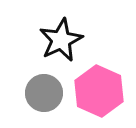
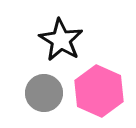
black star: rotated 15 degrees counterclockwise
